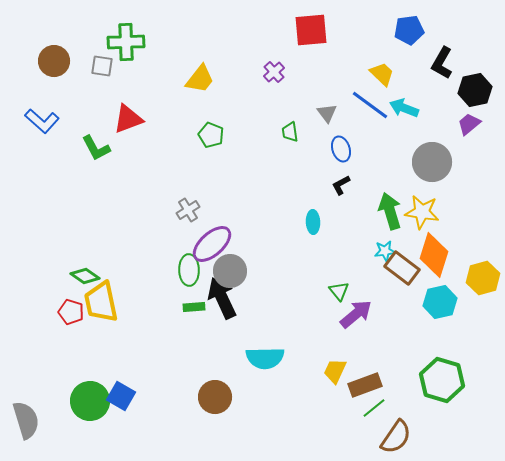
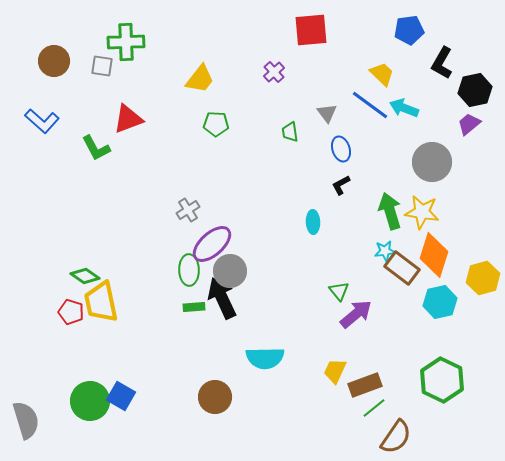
green pentagon at (211, 135): moved 5 px right, 11 px up; rotated 20 degrees counterclockwise
green hexagon at (442, 380): rotated 9 degrees clockwise
